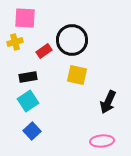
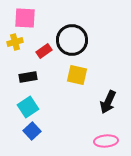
cyan square: moved 6 px down
pink ellipse: moved 4 px right
